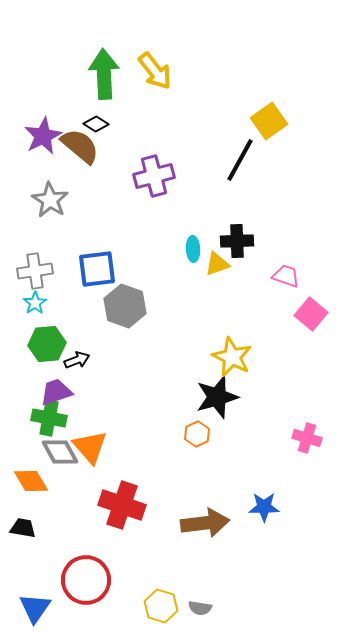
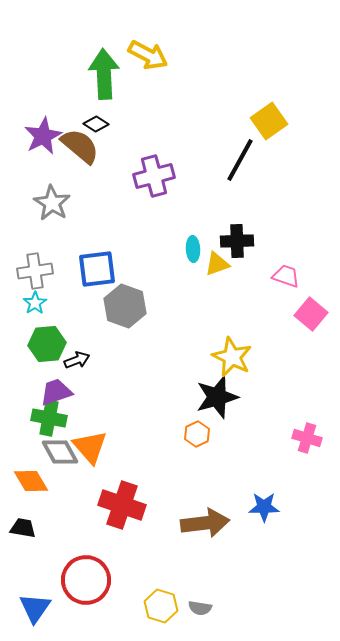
yellow arrow: moved 7 px left, 16 px up; rotated 24 degrees counterclockwise
gray star: moved 2 px right, 3 px down
